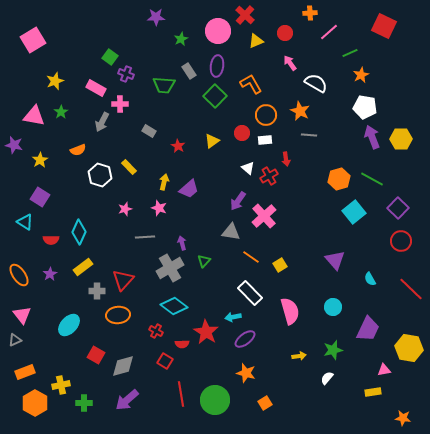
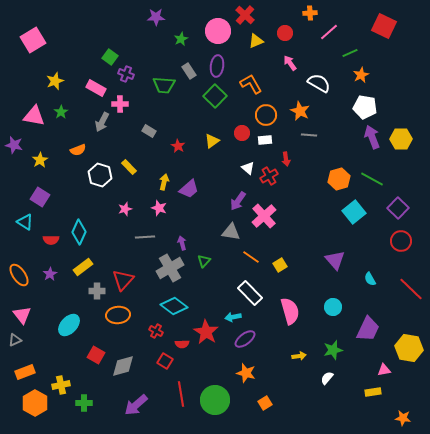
white semicircle at (316, 83): moved 3 px right
purple arrow at (127, 400): moved 9 px right, 5 px down
